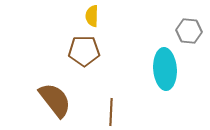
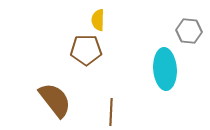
yellow semicircle: moved 6 px right, 4 px down
brown pentagon: moved 2 px right, 1 px up
